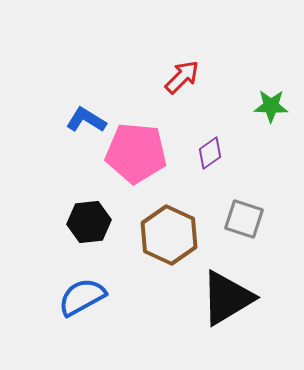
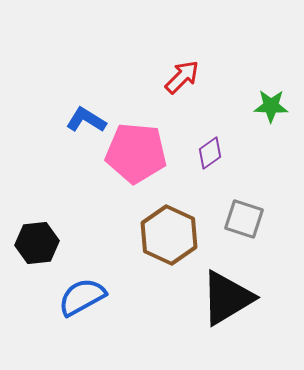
black hexagon: moved 52 px left, 21 px down
